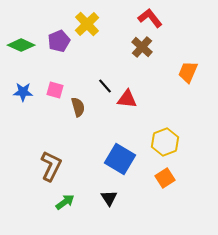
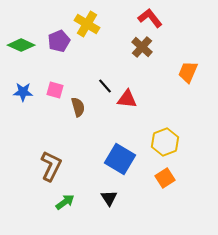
yellow cross: rotated 15 degrees counterclockwise
